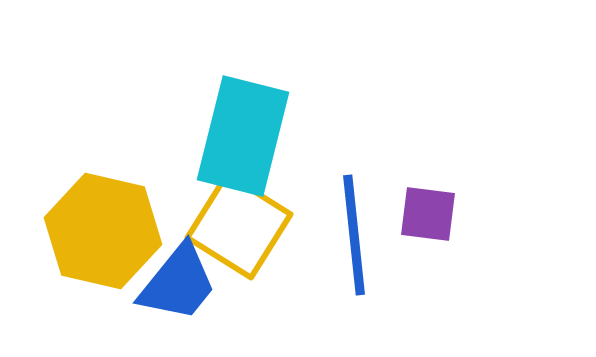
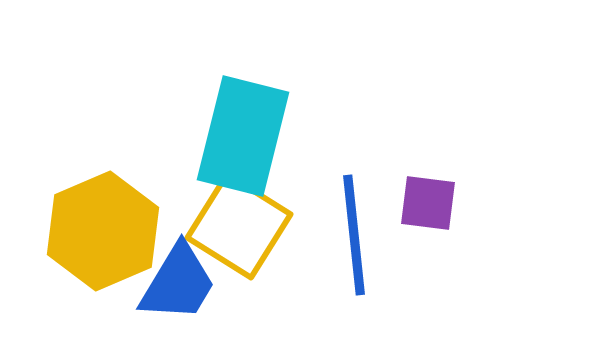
purple square: moved 11 px up
yellow hexagon: rotated 24 degrees clockwise
blue trapezoid: rotated 8 degrees counterclockwise
